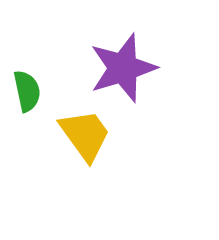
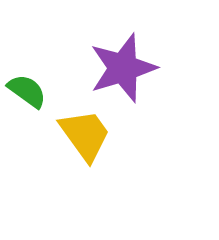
green semicircle: rotated 42 degrees counterclockwise
